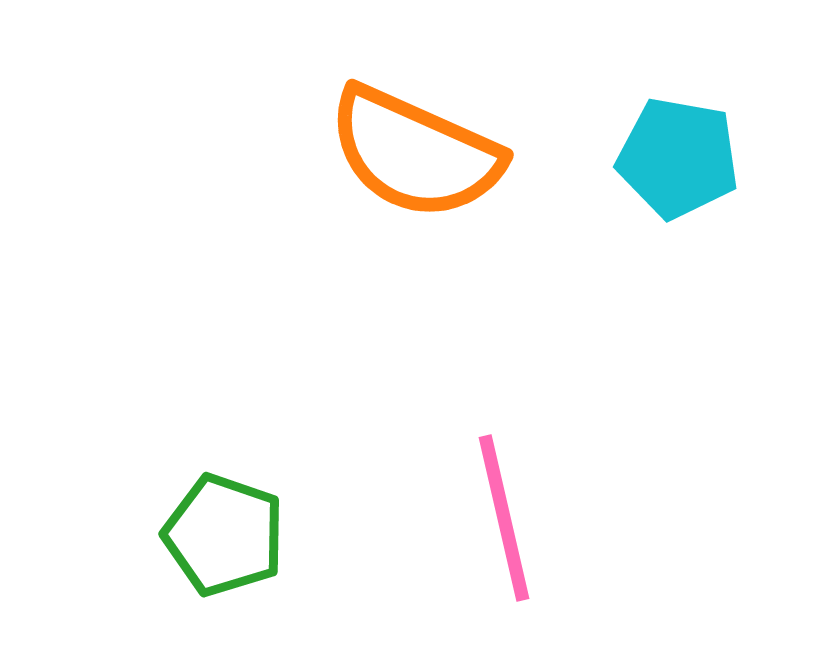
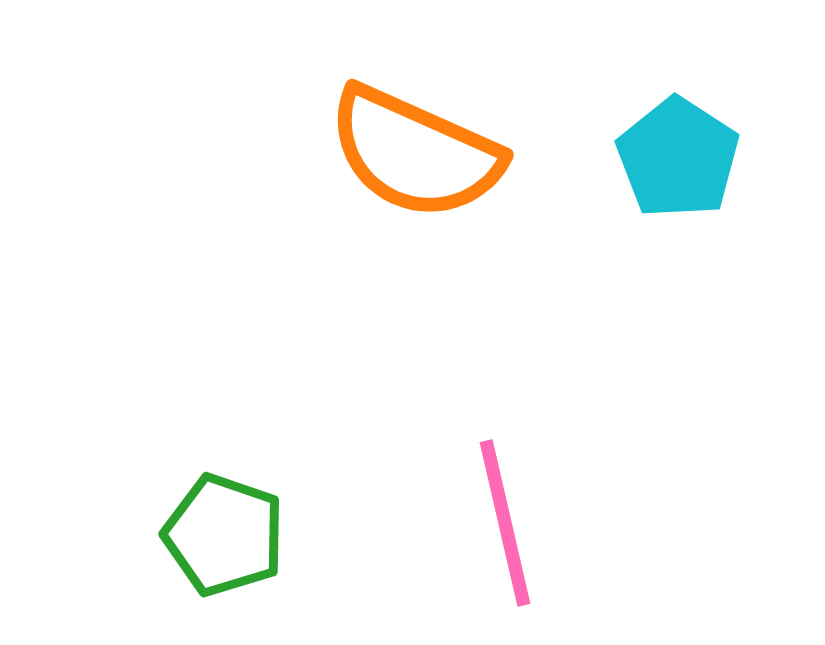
cyan pentagon: rotated 23 degrees clockwise
pink line: moved 1 px right, 5 px down
